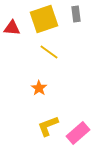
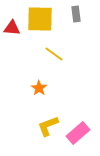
yellow square: moved 4 px left; rotated 20 degrees clockwise
yellow line: moved 5 px right, 2 px down
